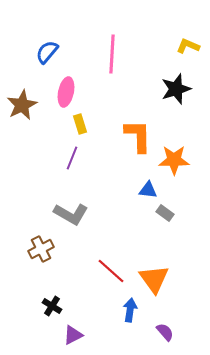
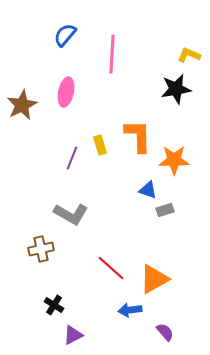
yellow L-shape: moved 1 px right, 9 px down
blue semicircle: moved 18 px right, 17 px up
black star: rotated 8 degrees clockwise
yellow rectangle: moved 20 px right, 21 px down
blue triangle: rotated 12 degrees clockwise
gray rectangle: moved 3 px up; rotated 54 degrees counterclockwise
brown cross: rotated 15 degrees clockwise
red line: moved 3 px up
orange triangle: rotated 36 degrees clockwise
black cross: moved 2 px right, 1 px up
blue arrow: rotated 105 degrees counterclockwise
